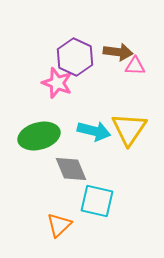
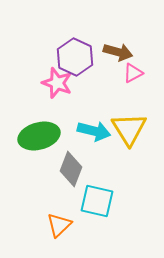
brown arrow: rotated 8 degrees clockwise
pink triangle: moved 2 px left, 7 px down; rotated 30 degrees counterclockwise
yellow triangle: rotated 6 degrees counterclockwise
gray diamond: rotated 44 degrees clockwise
